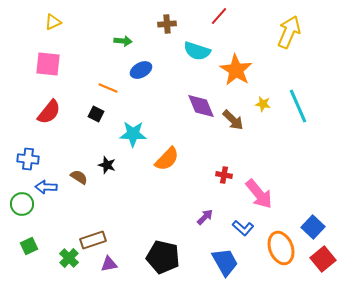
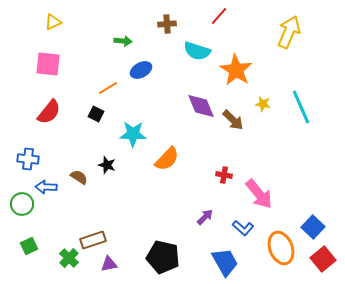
orange line: rotated 54 degrees counterclockwise
cyan line: moved 3 px right, 1 px down
